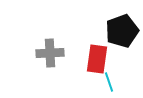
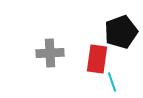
black pentagon: moved 1 px left, 1 px down
cyan line: moved 3 px right
